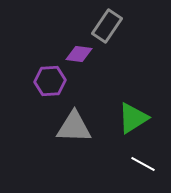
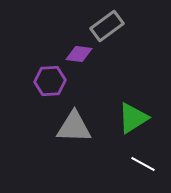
gray rectangle: rotated 20 degrees clockwise
